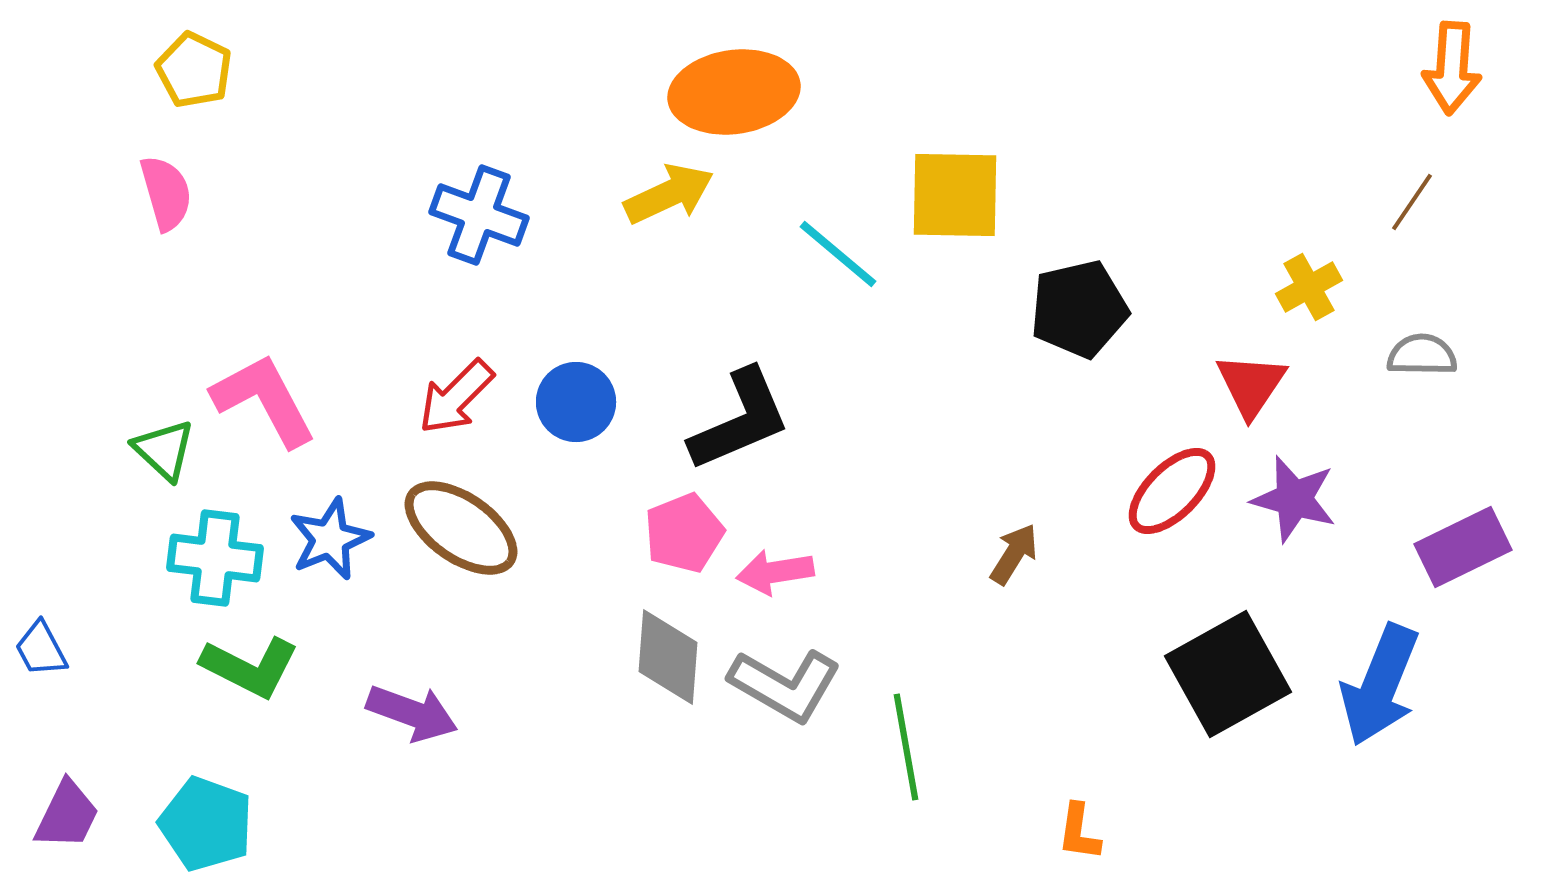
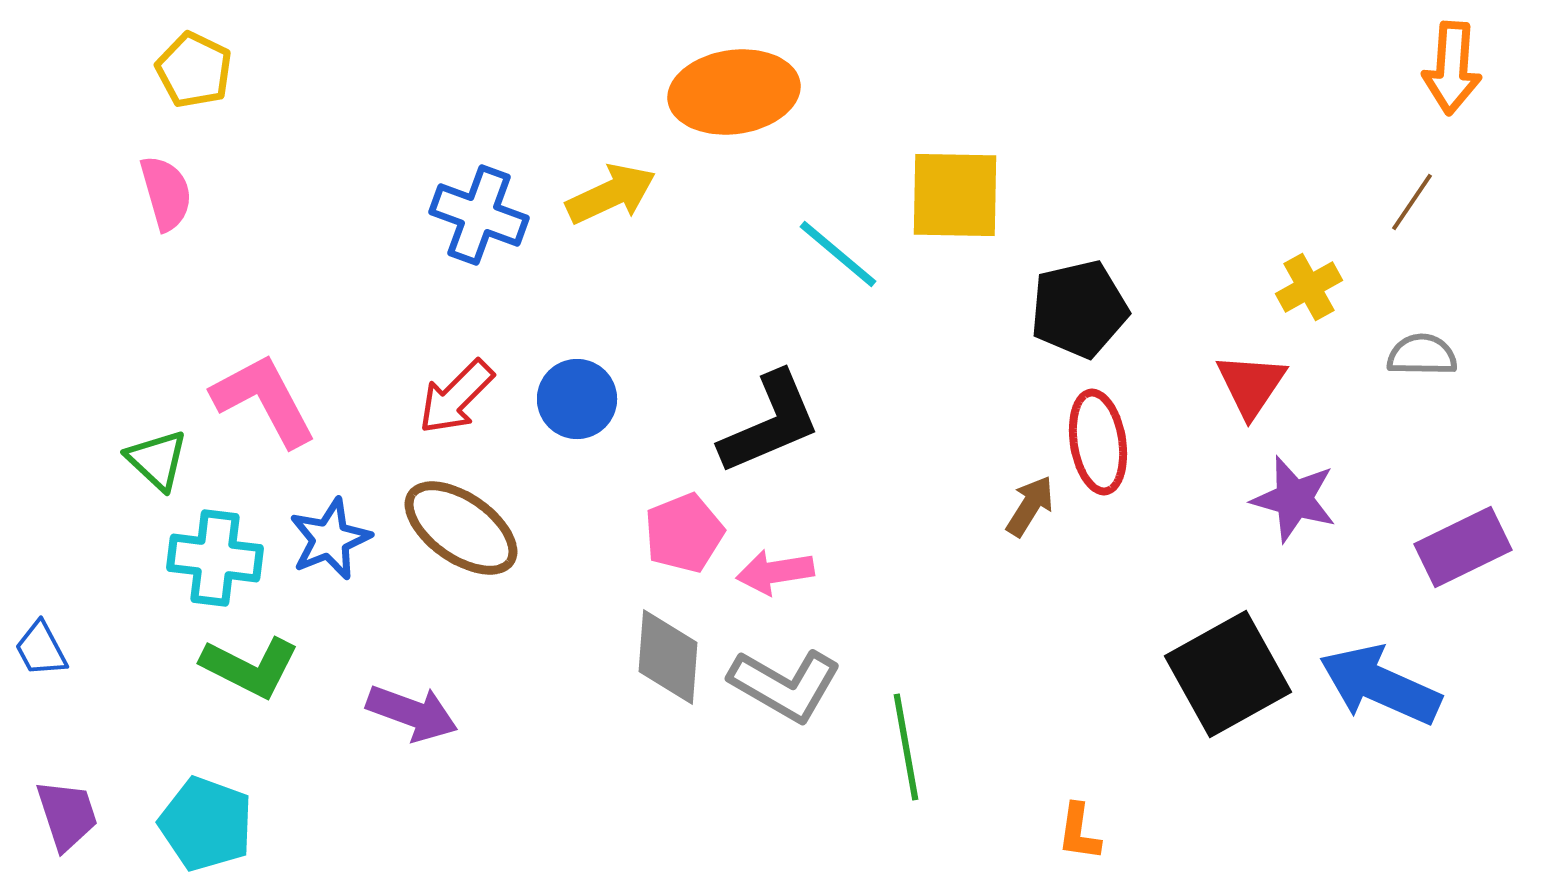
yellow arrow: moved 58 px left
blue circle: moved 1 px right, 3 px up
black L-shape: moved 30 px right, 3 px down
green triangle: moved 7 px left, 10 px down
red ellipse: moved 74 px left, 49 px up; rotated 54 degrees counterclockwise
brown arrow: moved 16 px right, 48 px up
blue arrow: rotated 92 degrees clockwise
purple trapezoid: rotated 44 degrees counterclockwise
